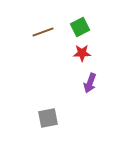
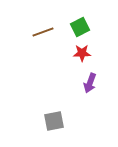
gray square: moved 6 px right, 3 px down
